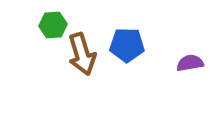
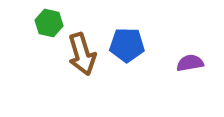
green hexagon: moved 4 px left, 2 px up; rotated 16 degrees clockwise
